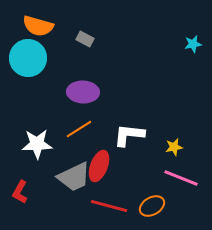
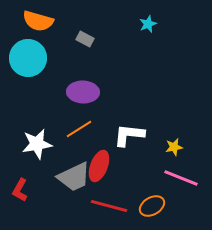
orange semicircle: moved 5 px up
cyan star: moved 45 px left, 20 px up; rotated 12 degrees counterclockwise
white star: rotated 8 degrees counterclockwise
red L-shape: moved 2 px up
